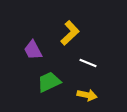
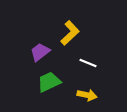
purple trapezoid: moved 7 px right, 2 px down; rotated 80 degrees clockwise
